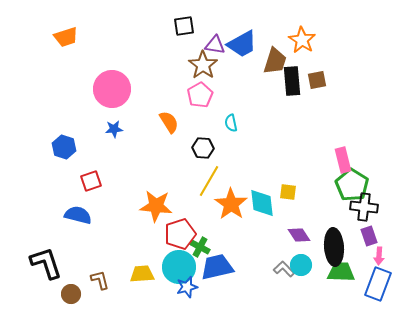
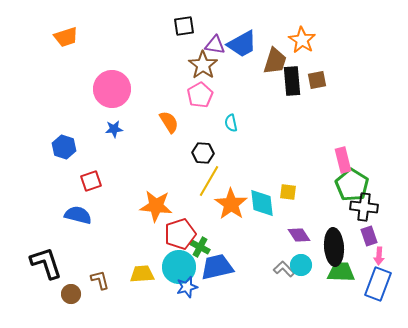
black hexagon at (203, 148): moved 5 px down
